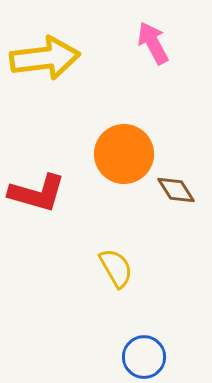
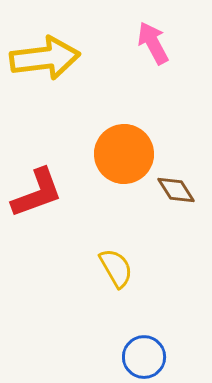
red L-shape: rotated 36 degrees counterclockwise
